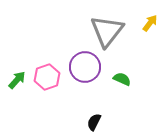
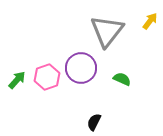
yellow arrow: moved 2 px up
purple circle: moved 4 px left, 1 px down
